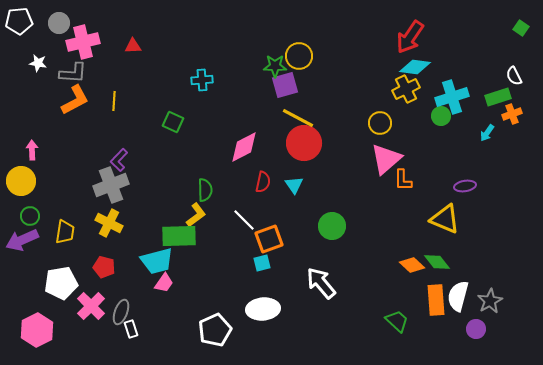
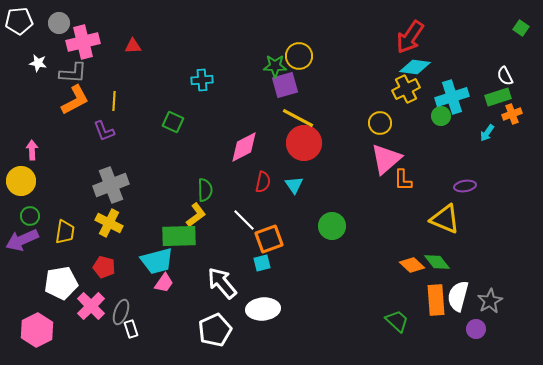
white semicircle at (514, 76): moved 9 px left
purple L-shape at (119, 160): moved 15 px left, 29 px up; rotated 65 degrees counterclockwise
white arrow at (321, 283): moved 99 px left
